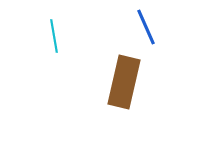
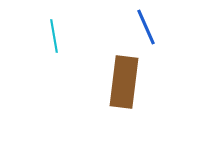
brown rectangle: rotated 6 degrees counterclockwise
